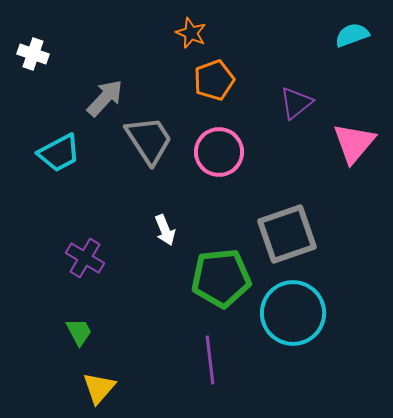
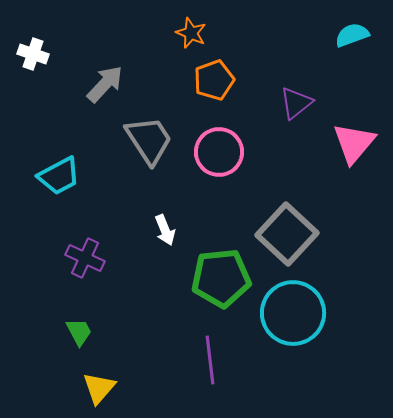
gray arrow: moved 14 px up
cyan trapezoid: moved 23 px down
gray square: rotated 28 degrees counterclockwise
purple cross: rotated 6 degrees counterclockwise
